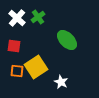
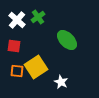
white cross: moved 2 px down
